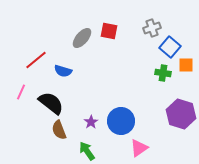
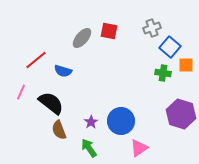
green arrow: moved 2 px right, 3 px up
